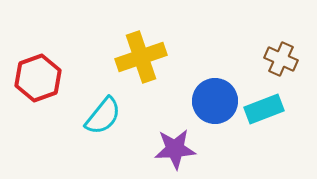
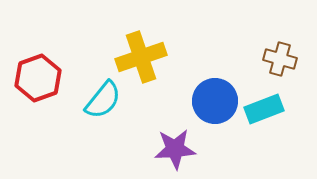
brown cross: moved 1 px left; rotated 8 degrees counterclockwise
cyan semicircle: moved 16 px up
